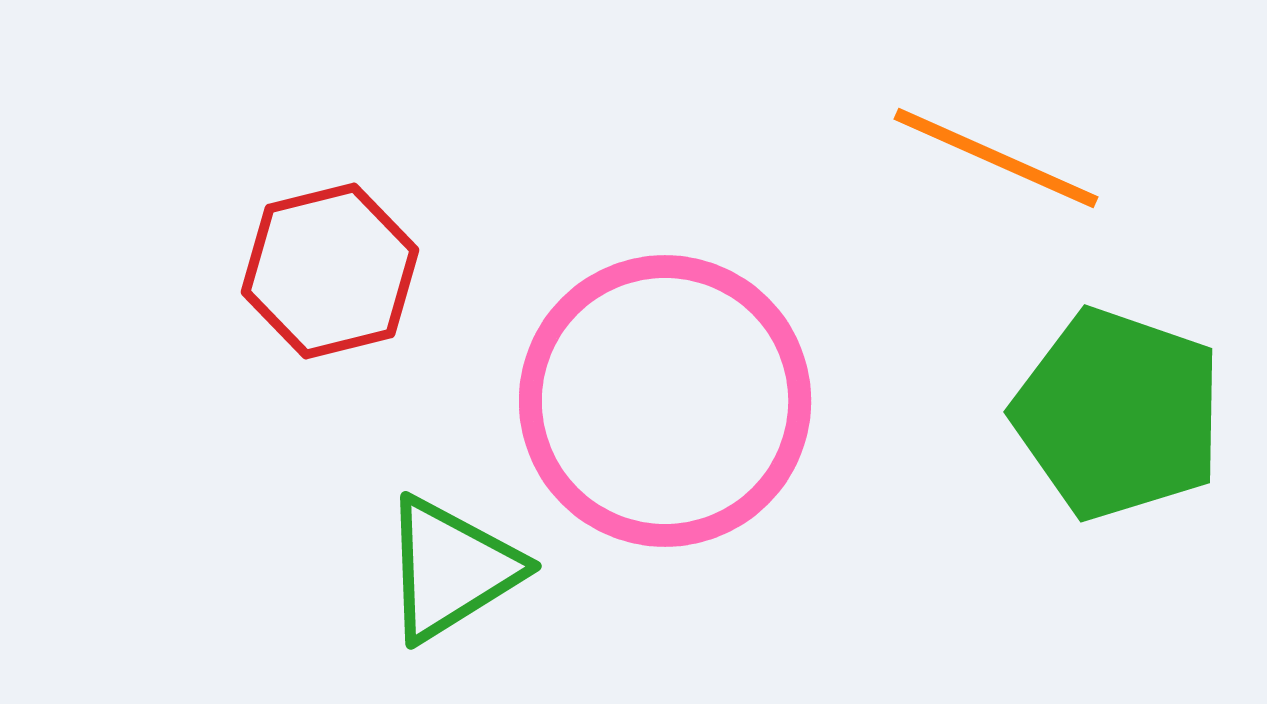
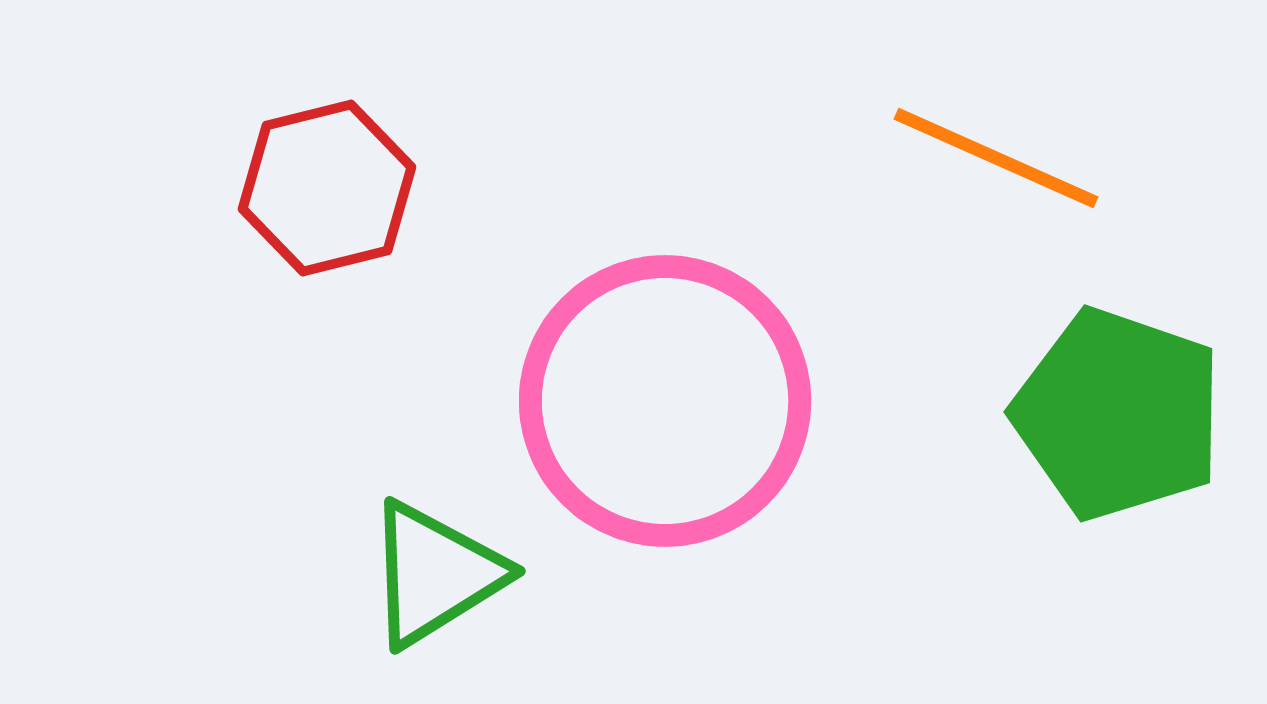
red hexagon: moved 3 px left, 83 px up
green triangle: moved 16 px left, 5 px down
